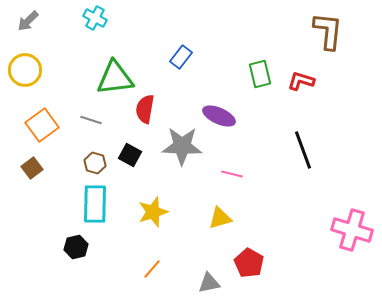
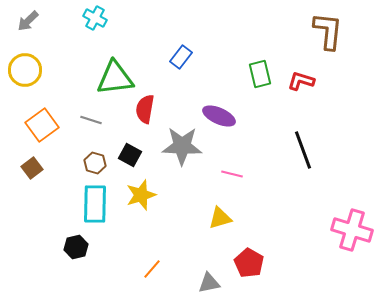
yellow star: moved 12 px left, 17 px up
